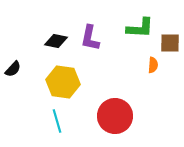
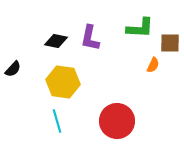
orange semicircle: rotated 21 degrees clockwise
red circle: moved 2 px right, 5 px down
